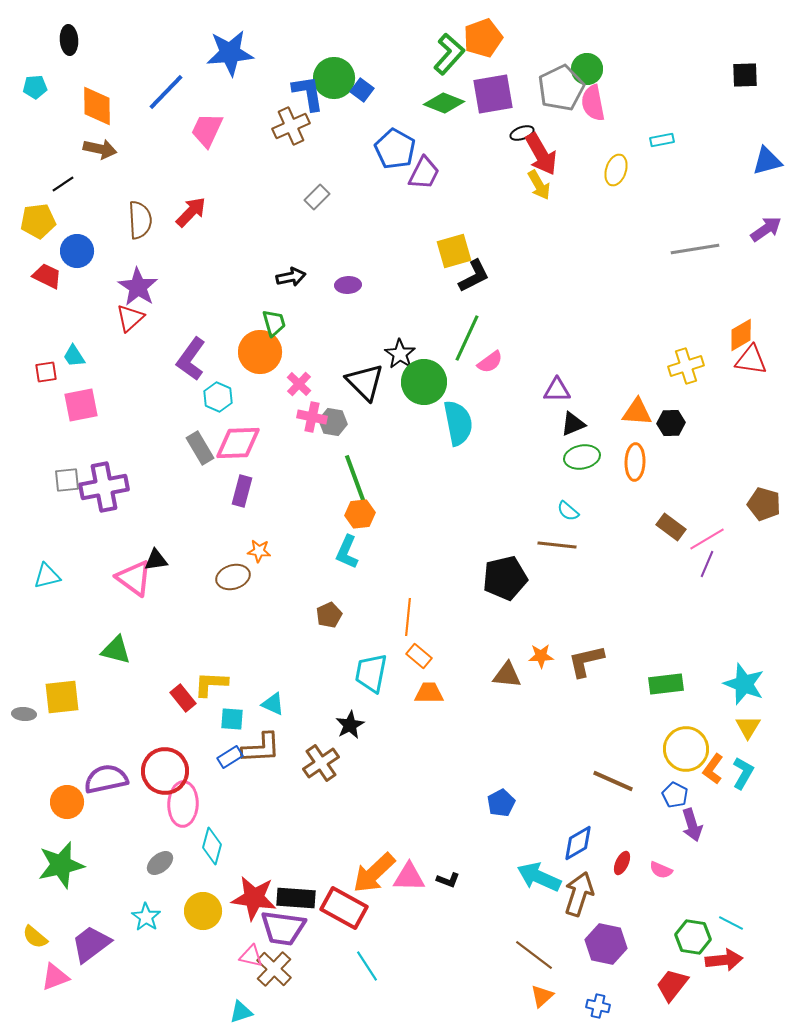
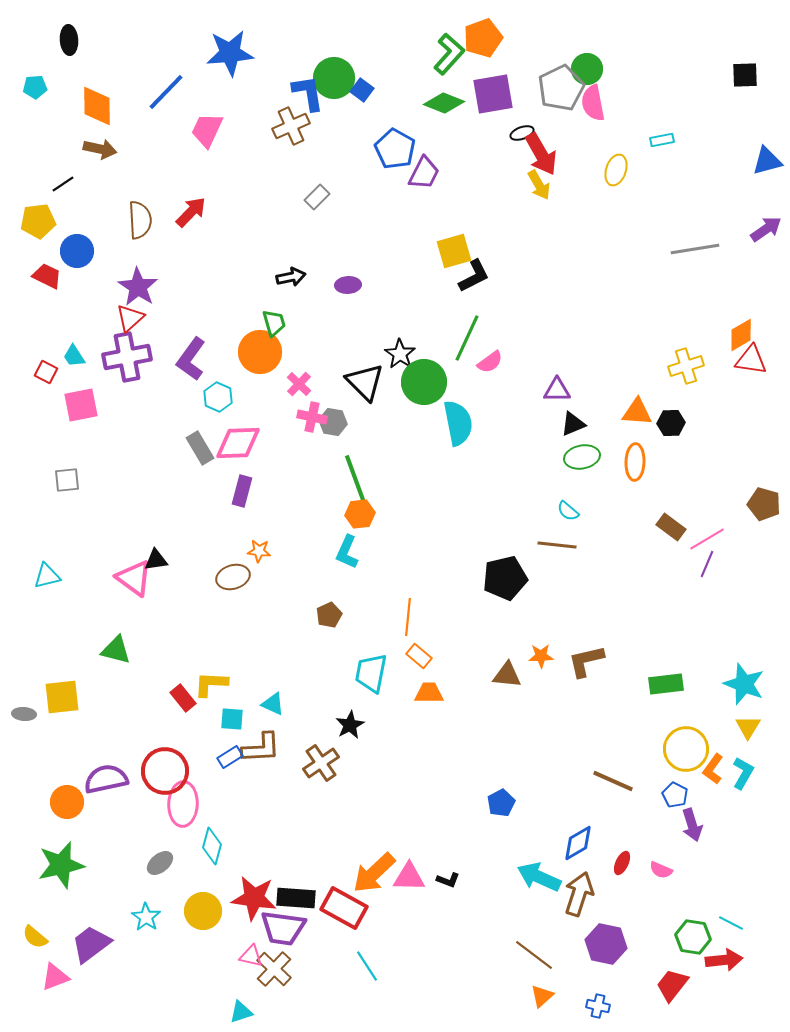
red square at (46, 372): rotated 35 degrees clockwise
purple cross at (104, 487): moved 23 px right, 130 px up
